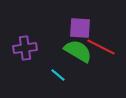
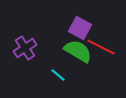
purple square: rotated 25 degrees clockwise
purple cross: rotated 25 degrees counterclockwise
